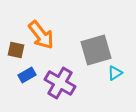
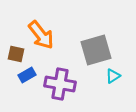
brown square: moved 4 px down
cyan triangle: moved 2 px left, 3 px down
purple cross: moved 1 px down; rotated 20 degrees counterclockwise
